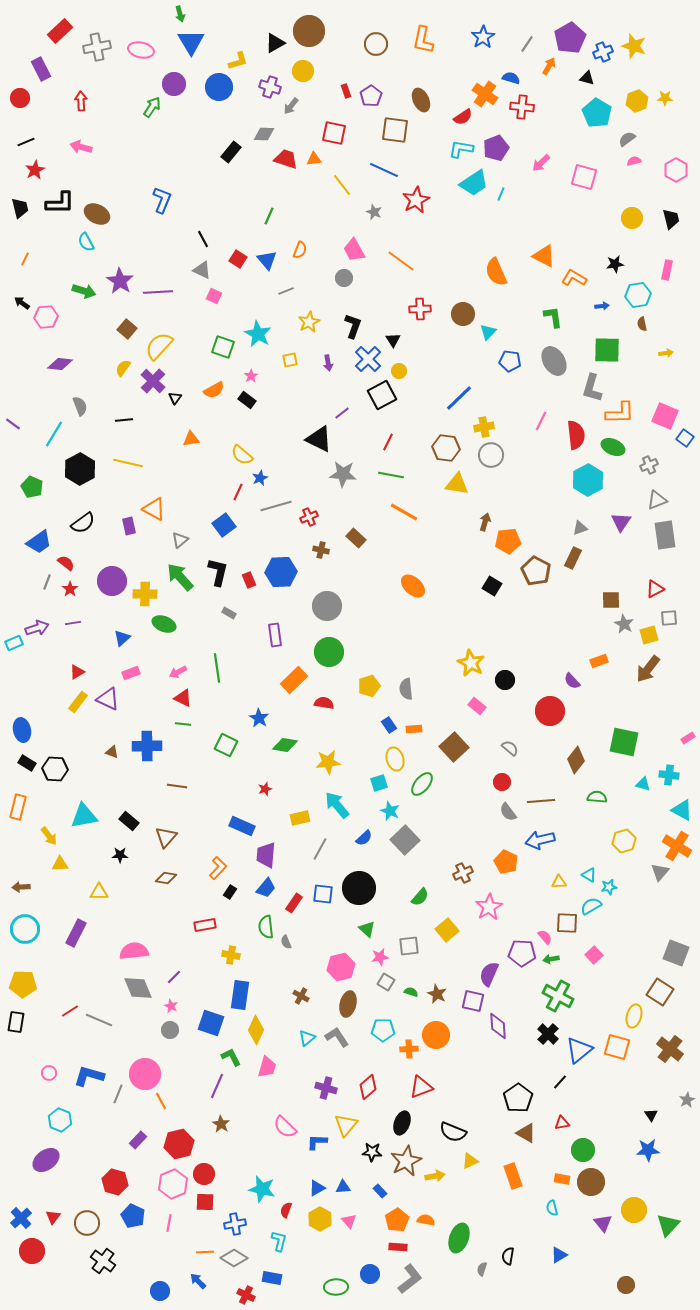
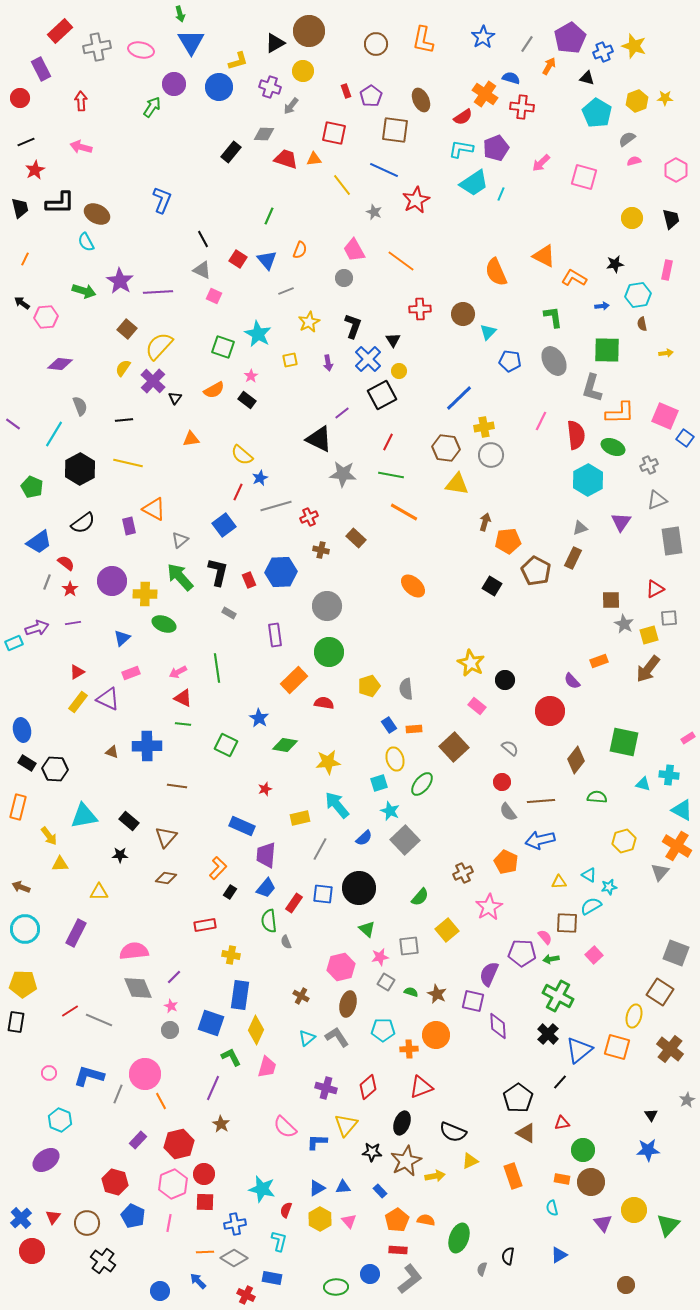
gray rectangle at (665, 535): moved 7 px right, 6 px down
brown arrow at (21, 887): rotated 24 degrees clockwise
green semicircle at (266, 927): moved 3 px right, 6 px up
purple line at (217, 1086): moved 4 px left, 2 px down
red rectangle at (398, 1247): moved 3 px down
